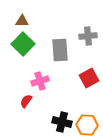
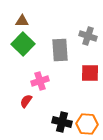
gray cross: rotated 24 degrees clockwise
red square: moved 1 px right, 5 px up; rotated 30 degrees clockwise
orange hexagon: moved 1 px up
